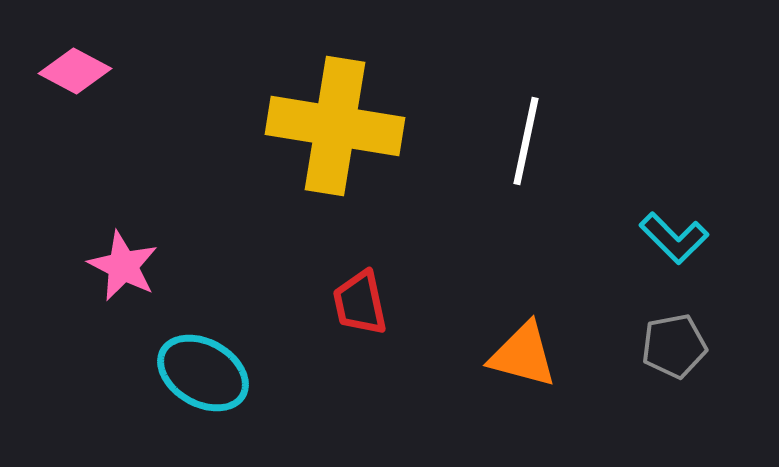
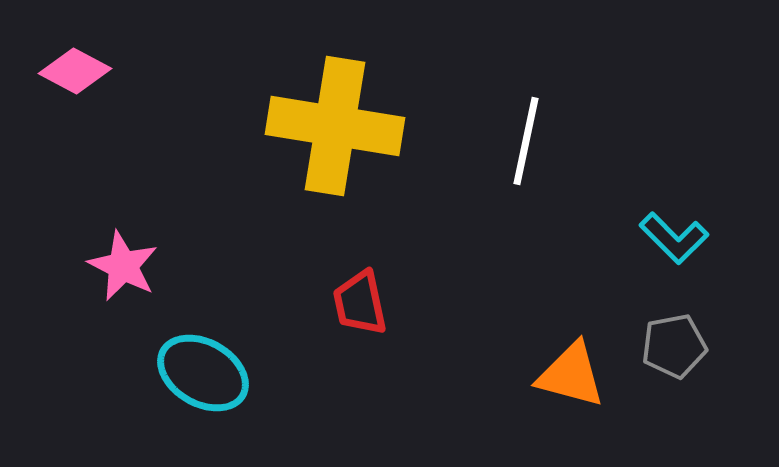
orange triangle: moved 48 px right, 20 px down
